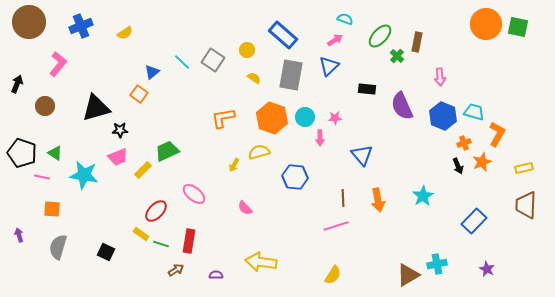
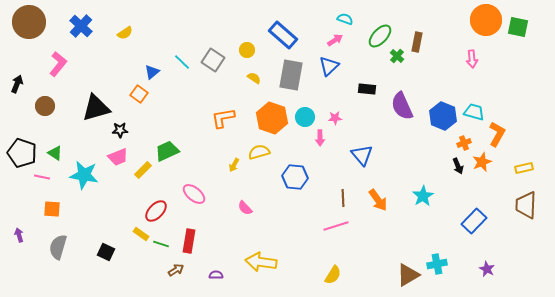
orange circle at (486, 24): moved 4 px up
blue cross at (81, 26): rotated 25 degrees counterclockwise
pink arrow at (440, 77): moved 32 px right, 18 px up
orange arrow at (378, 200): rotated 25 degrees counterclockwise
